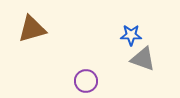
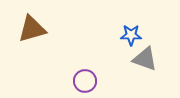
gray triangle: moved 2 px right
purple circle: moved 1 px left
